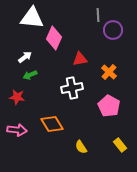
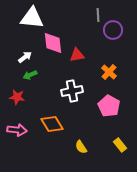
pink diamond: moved 1 px left, 5 px down; rotated 30 degrees counterclockwise
red triangle: moved 3 px left, 4 px up
white cross: moved 3 px down
